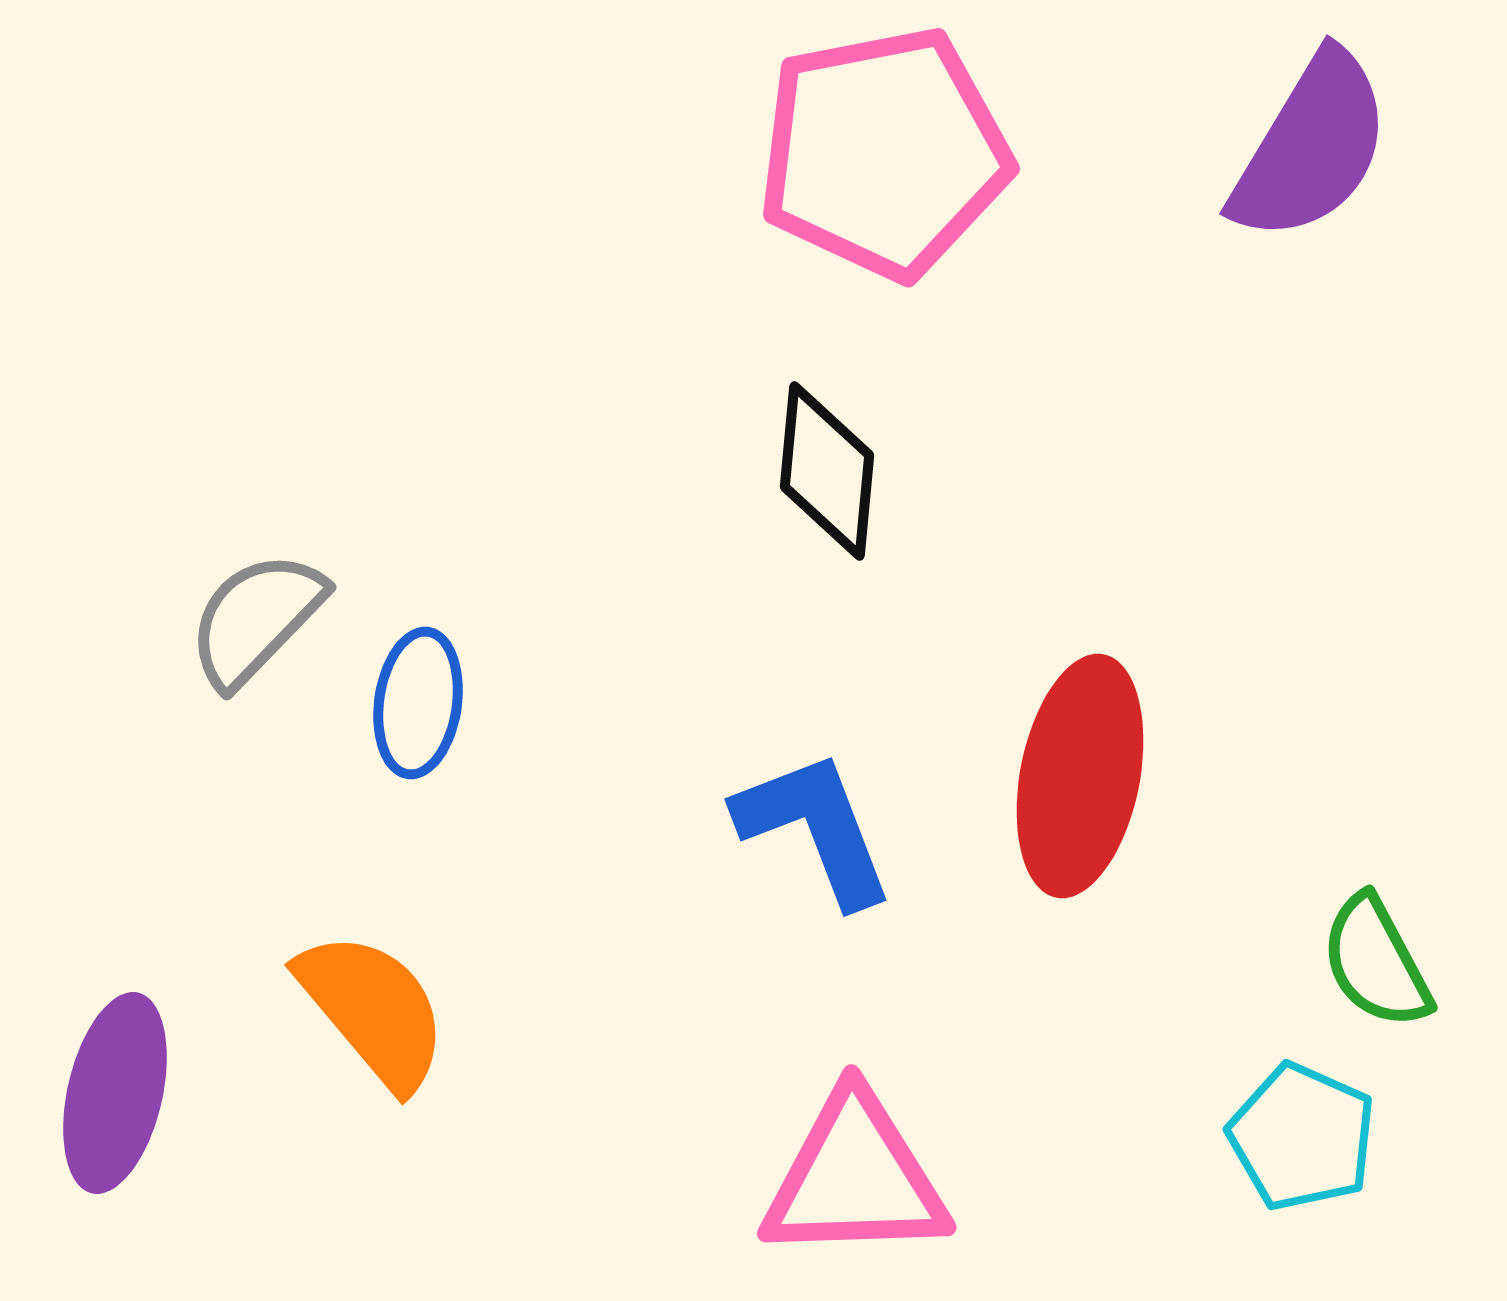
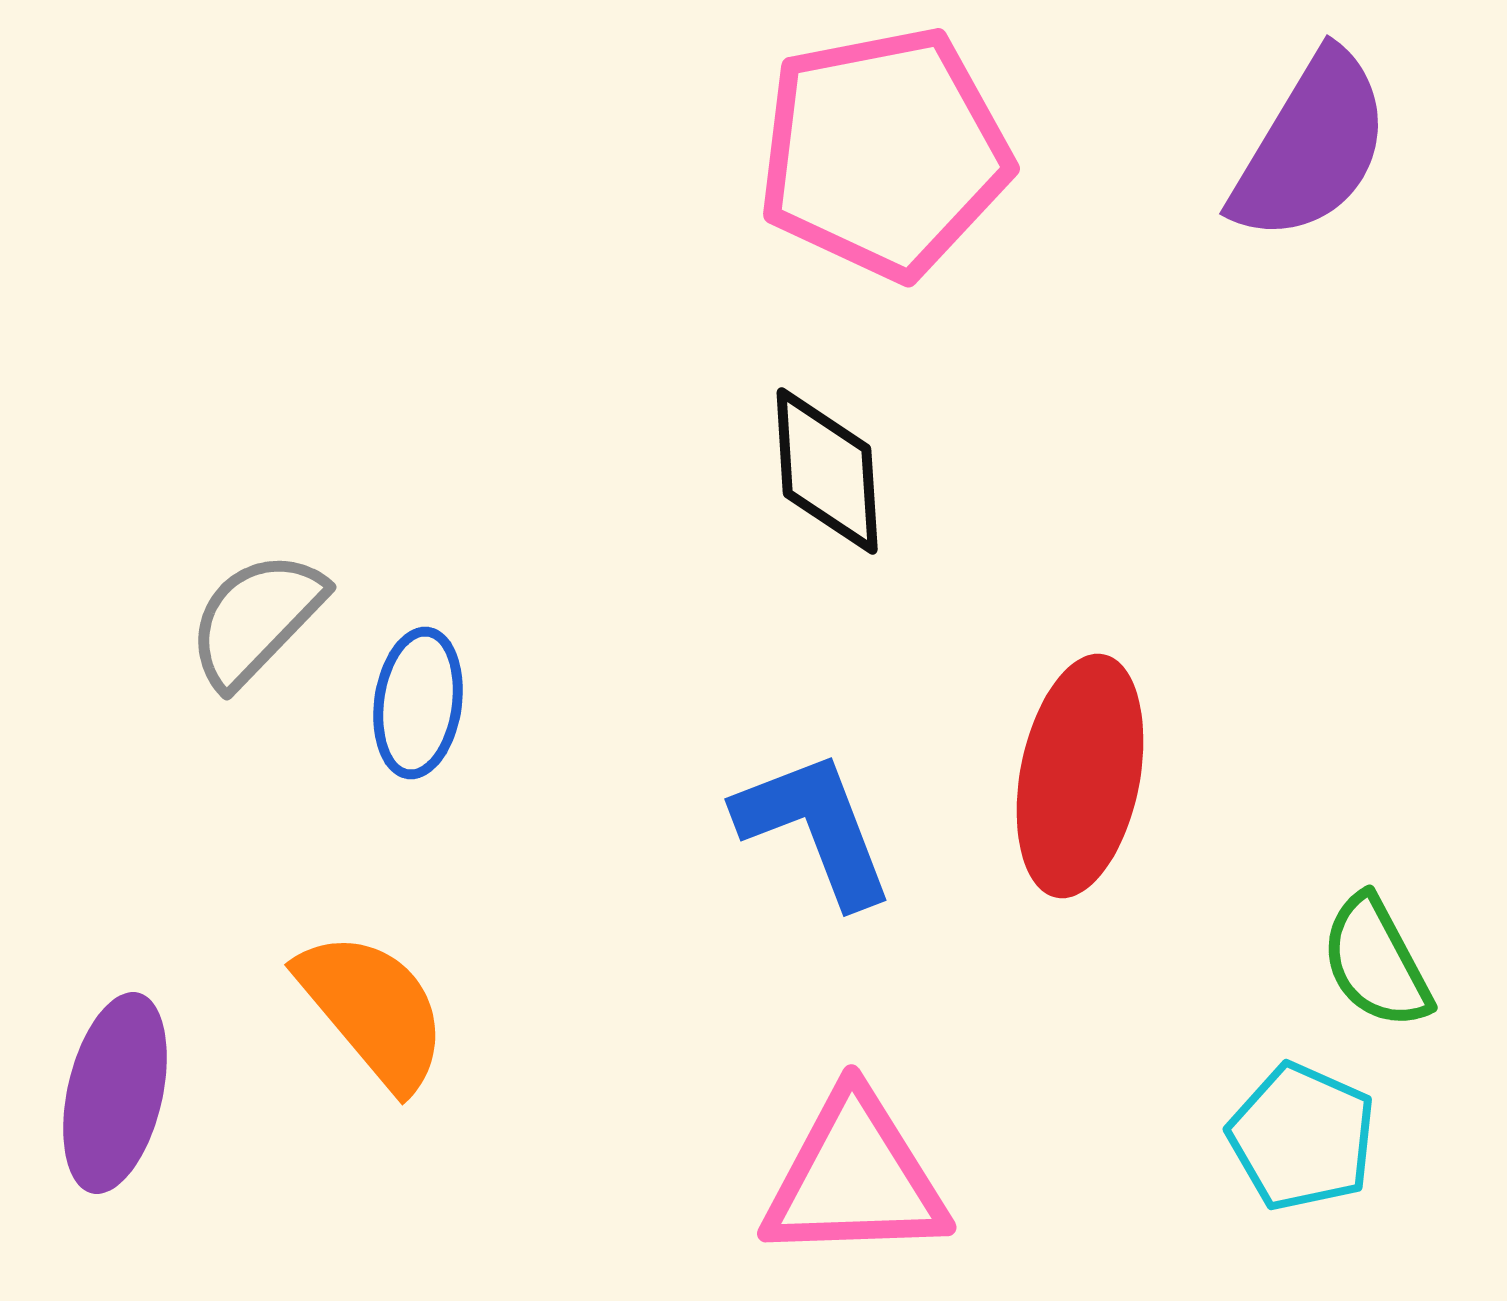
black diamond: rotated 9 degrees counterclockwise
